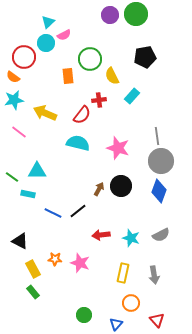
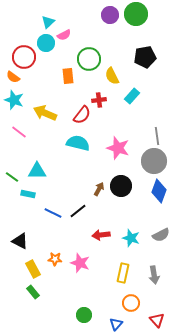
green circle at (90, 59): moved 1 px left
cyan star at (14, 100): rotated 30 degrees clockwise
gray circle at (161, 161): moved 7 px left
